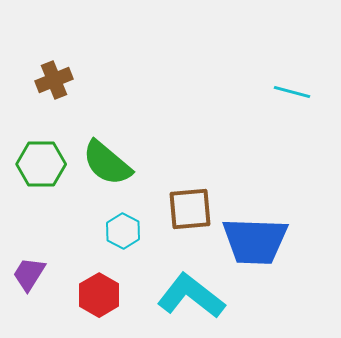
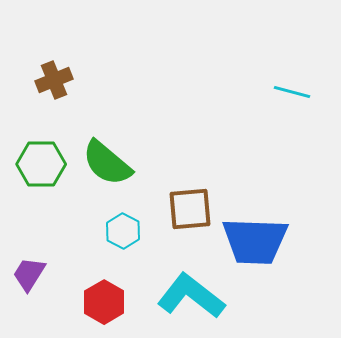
red hexagon: moved 5 px right, 7 px down
